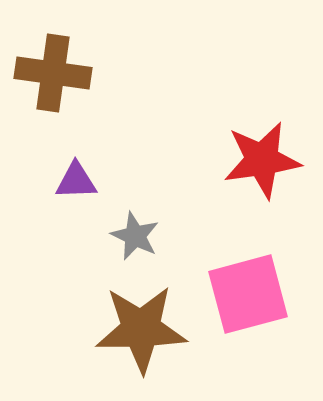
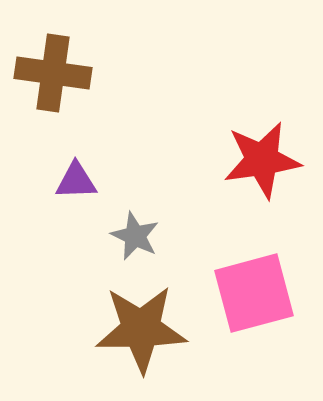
pink square: moved 6 px right, 1 px up
